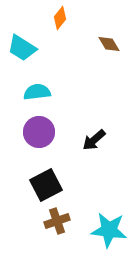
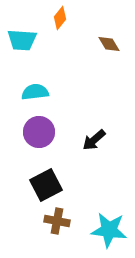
cyan trapezoid: moved 8 px up; rotated 28 degrees counterclockwise
cyan semicircle: moved 2 px left
brown cross: rotated 30 degrees clockwise
